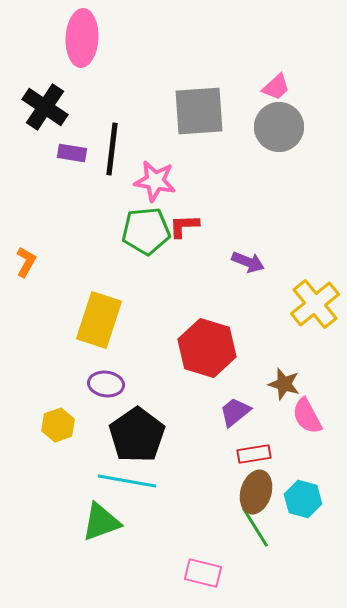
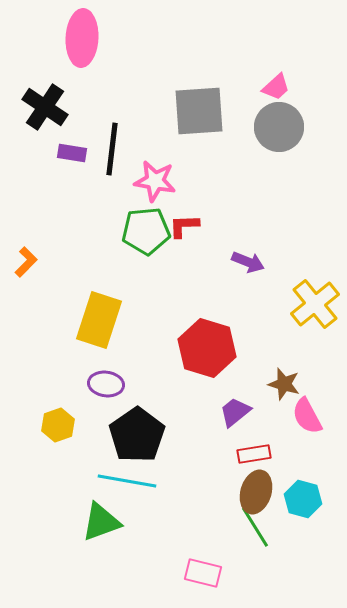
orange L-shape: rotated 16 degrees clockwise
